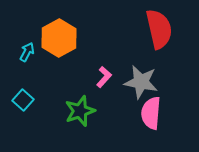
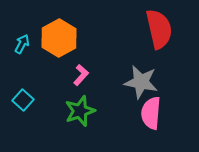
cyan arrow: moved 5 px left, 8 px up
pink L-shape: moved 23 px left, 2 px up
